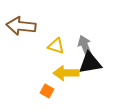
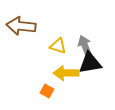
yellow triangle: moved 2 px right
